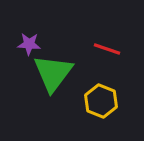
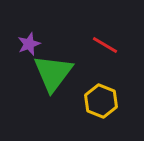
purple star: rotated 25 degrees counterclockwise
red line: moved 2 px left, 4 px up; rotated 12 degrees clockwise
